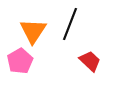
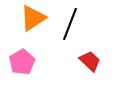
orange triangle: moved 13 px up; rotated 24 degrees clockwise
pink pentagon: moved 2 px right, 1 px down
